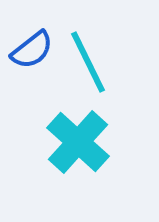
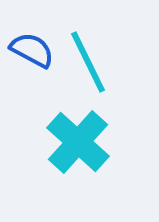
blue semicircle: rotated 114 degrees counterclockwise
